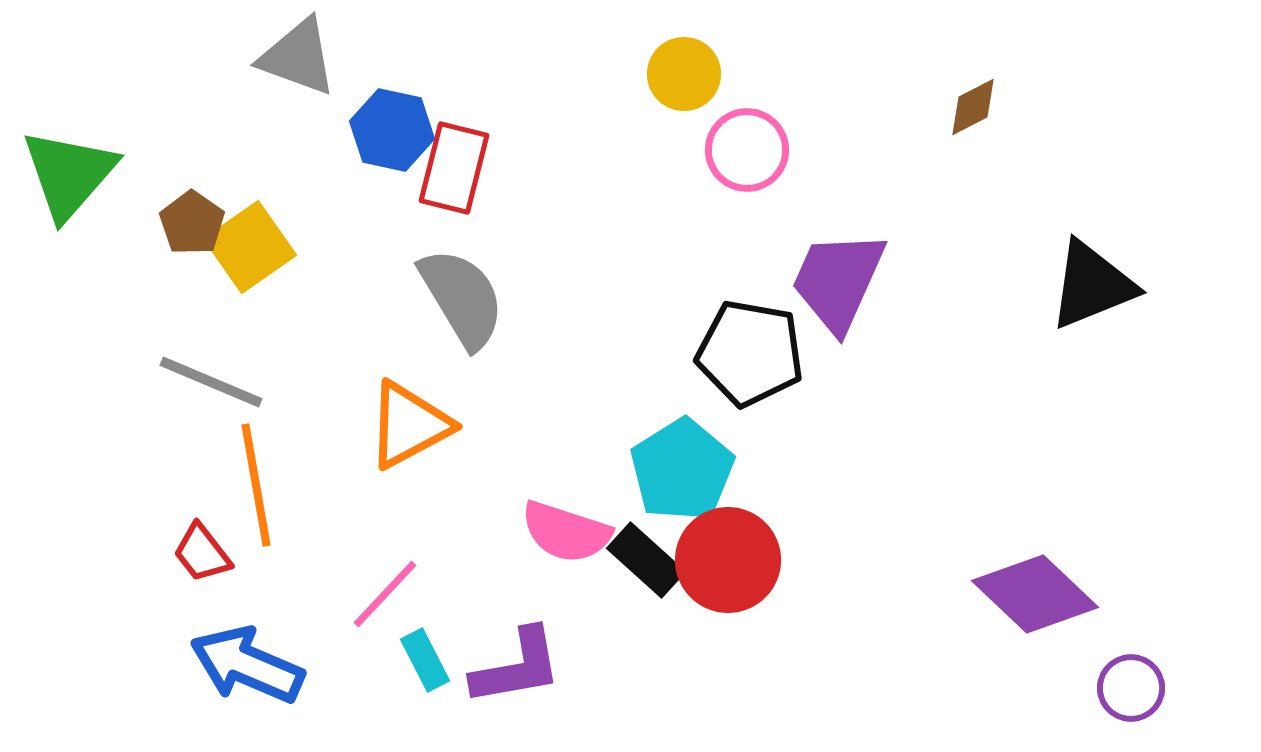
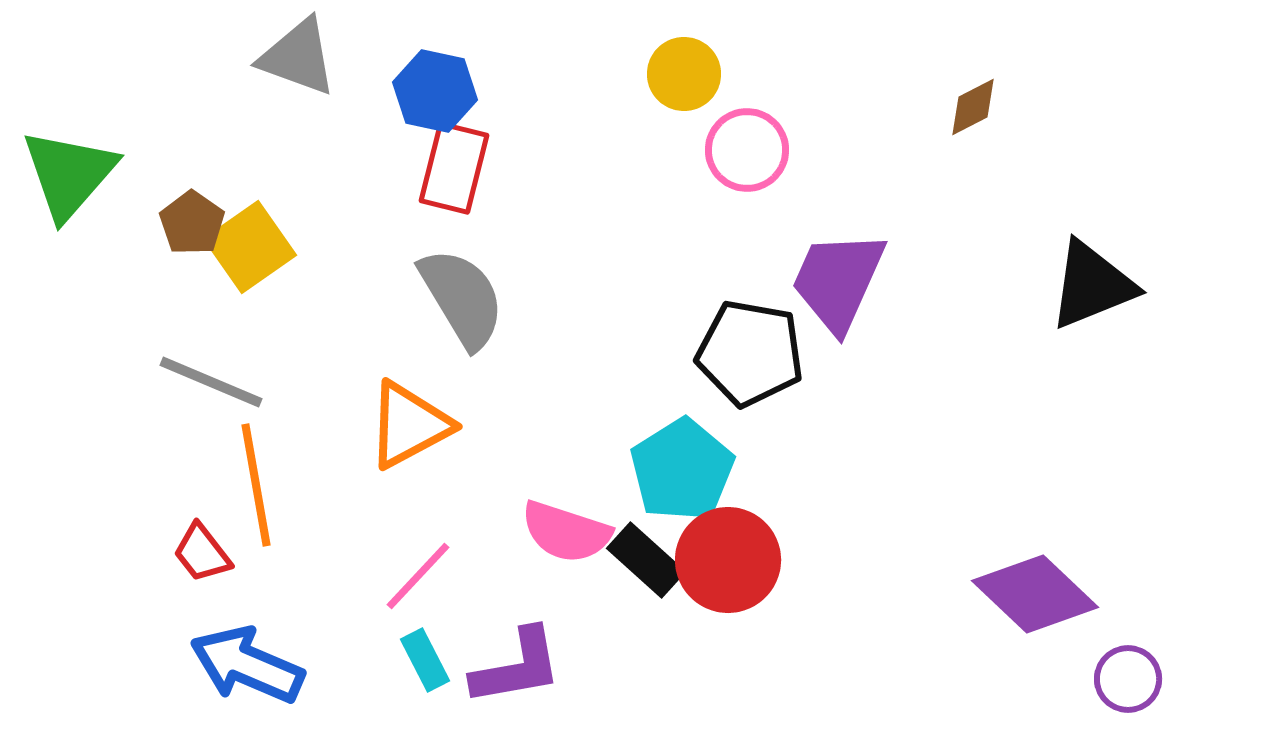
blue hexagon: moved 43 px right, 39 px up
pink line: moved 33 px right, 18 px up
purple circle: moved 3 px left, 9 px up
